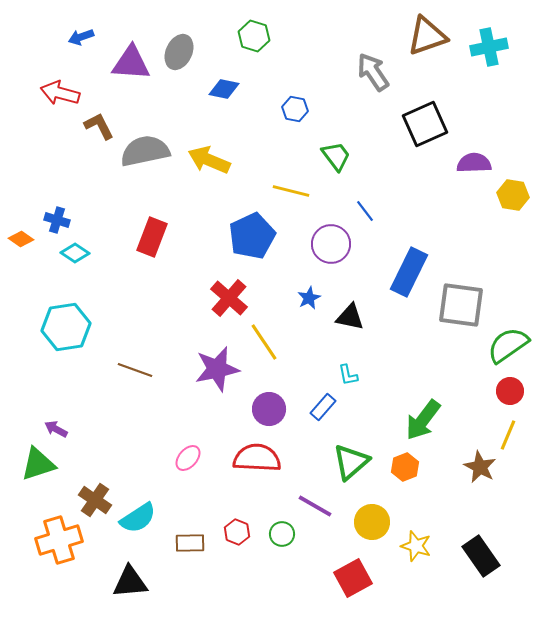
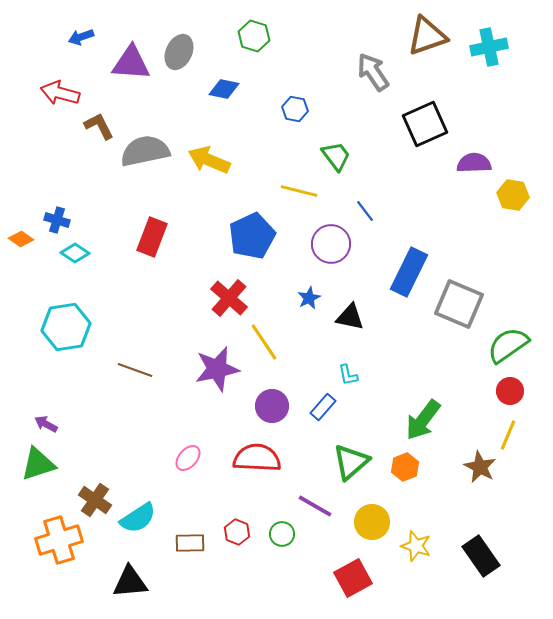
yellow line at (291, 191): moved 8 px right
gray square at (461, 305): moved 2 px left, 1 px up; rotated 15 degrees clockwise
purple circle at (269, 409): moved 3 px right, 3 px up
purple arrow at (56, 429): moved 10 px left, 5 px up
